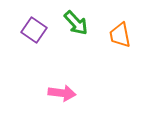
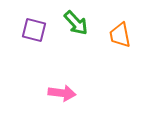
purple square: rotated 20 degrees counterclockwise
